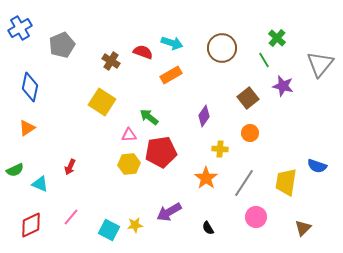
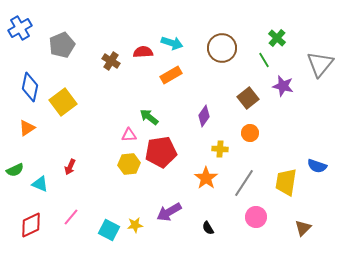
red semicircle: rotated 24 degrees counterclockwise
yellow square: moved 39 px left; rotated 20 degrees clockwise
